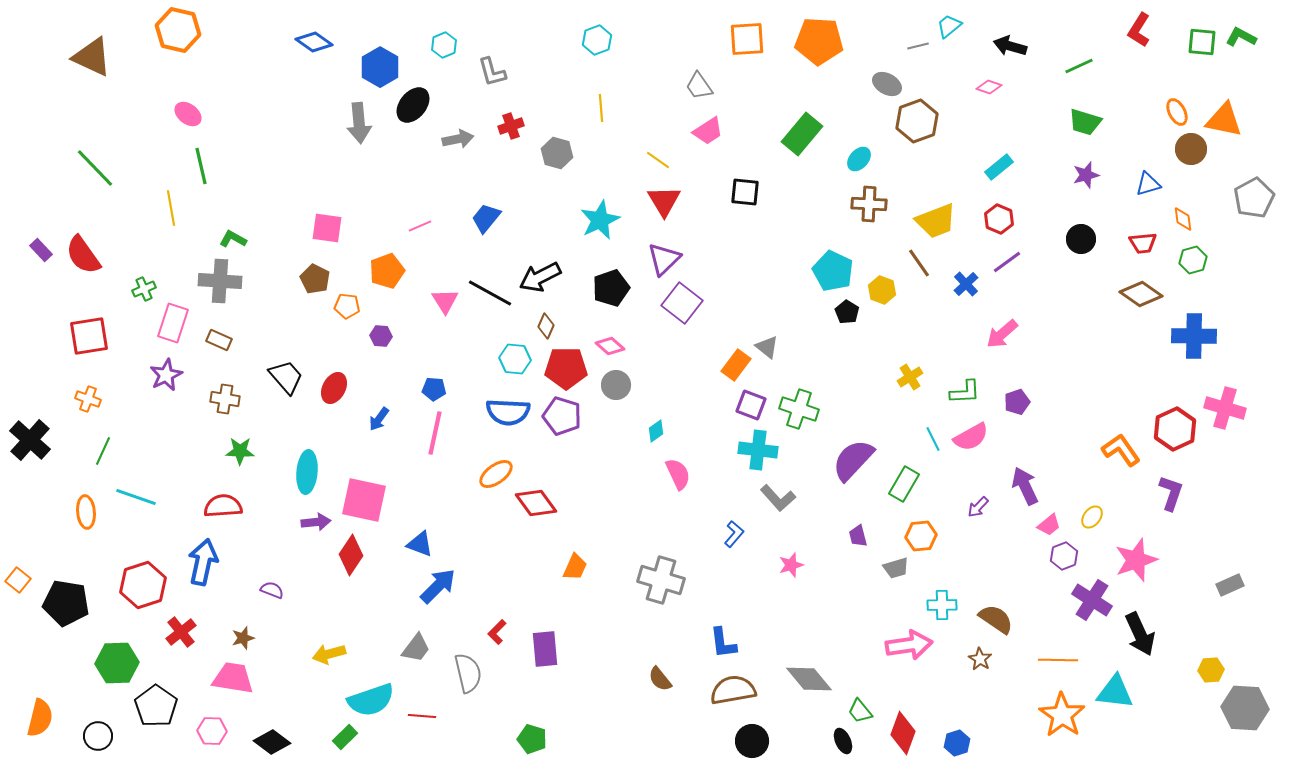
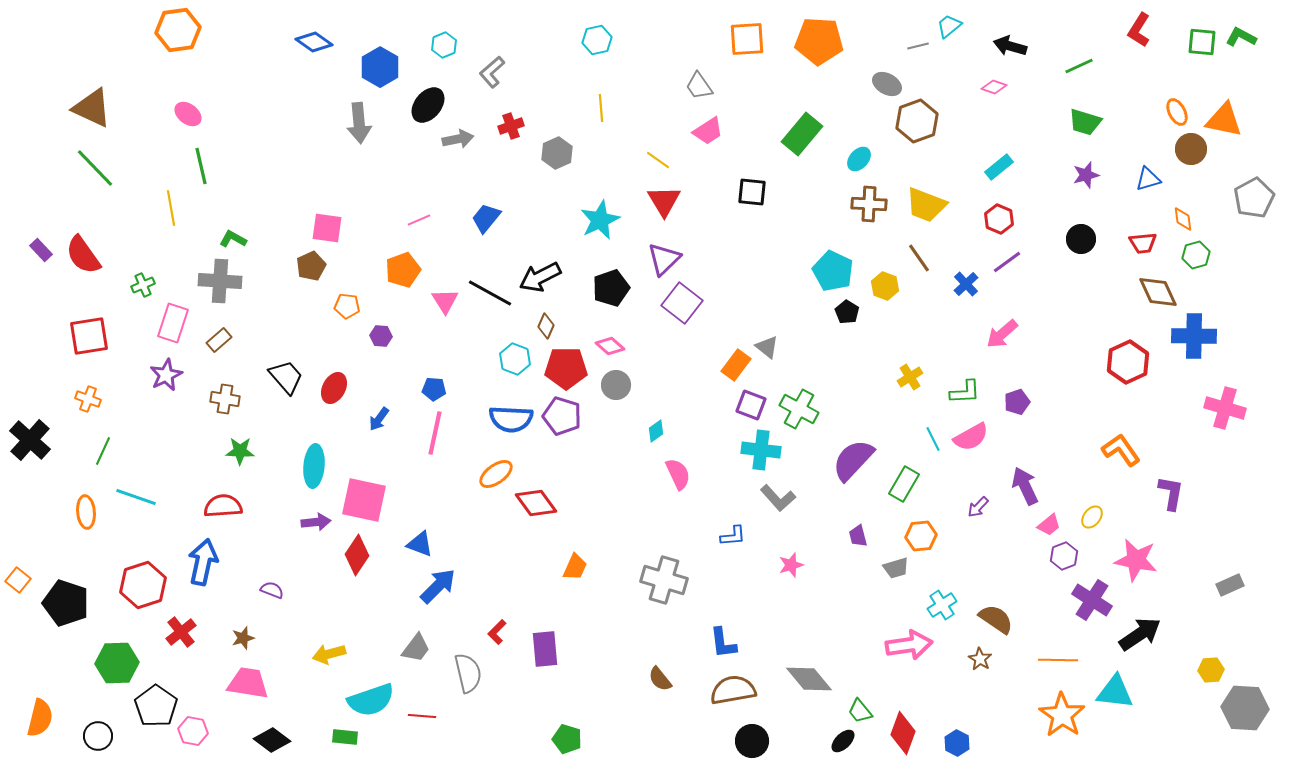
orange hexagon at (178, 30): rotated 21 degrees counterclockwise
cyan hexagon at (597, 40): rotated 8 degrees clockwise
brown triangle at (92, 57): moved 51 px down
gray L-shape at (492, 72): rotated 64 degrees clockwise
pink diamond at (989, 87): moved 5 px right
black ellipse at (413, 105): moved 15 px right
gray hexagon at (557, 153): rotated 20 degrees clockwise
blue triangle at (1148, 184): moved 5 px up
black square at (745, 192): moved 7 px right
yellow trapezoid at (936, 221): moved 10 px left, 16 px up; rotated 42 degrees clockwise
pink line at (420, 226): moved 1 px left, 6 px up
green hexagon at (1193, 260): moved 3 px right, 5 px up
brown line at (919, 263): moved 5 px up
orange pentagon at (387, 271): moved 16 px right, 1 px up
brown pentagon at (315, 279): moved 4 px left, 13 px up; rotated 20 degrees clockwise
green cross at (144, 289): moved 1 px left, 4 px up
yellow hexagon at (882, 290): moved 3 px right, 4 px up
brown diamond at (1141, 294): moved 17 px right, 2 px up; rotated 30 degrees clockwise
brown rectangle at (219, 340): rotated 65 degrees counterclockwise
cyan hexagon at (515, 359): rotated 16 degrees clockwise
green cross at (799, 409): rotated 9 degrees clockwise
blue semicircle at (508, 412): moved 3 px right, 7 px down
red hexagon at (1175, 429): moved 47 px left, 67 px up
cyan cross at (758, 450): moved 3 px right
cyan ellipse at (307, 472): moved 7 px right, 6 px up
purple L-shape at (1171, 493): rotated 9 degrees counterclockwise
blue L-shape at (734, 534): moved 1 px left, 2 px down; rotated 44 degrees clockwise
red diamond at (351, 555): moved 6 px right
pink star at (1136, 560): rotated 30 degrees clockwise
gray cross at (661, 580): moved 3 px right
black pentagon at (66, 603): rotated 9 degrees clockwise
cyan cross at (942, 605): rotated 32 degrees counterclockwise
black arrow at (1140, 634): rotated 99 degrees counterclockwise
pink trapezoid at (233, 678): moved 15 px right, 5 px down
pink hexagon at (212, 731): moved 19 px left; rotated 8 degrees clockwise
green rectangle at (345, 737): rotated 50 degrees clockwise
green pentagon at (532, 739): moved 35 px right
black ellipse at (843, 741): rotated 70 degrees clockwise
black diamond at (272, 742): moved 2 px up
blue hexagon at (957, 743): rotated 15 degrees counterclockwise
